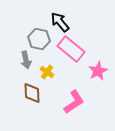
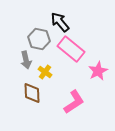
yellow cross: moved 2 px left
